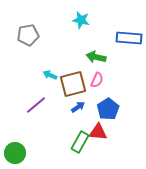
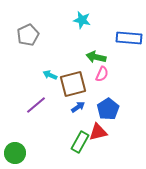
cyan star: moved 1 px right
gray pentagon: rotated 15 degrees counterclockwise
pink semicircle: moved 5 px right, 6 px up
red triangle: rotated 18 degrees counterclockwise
